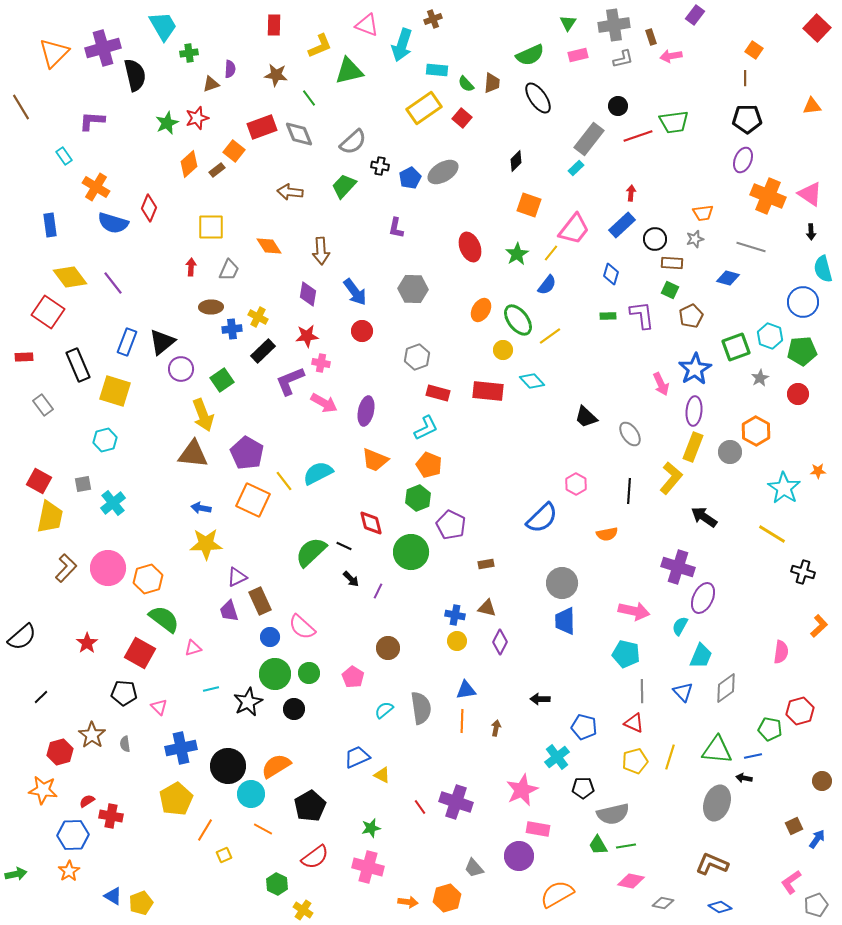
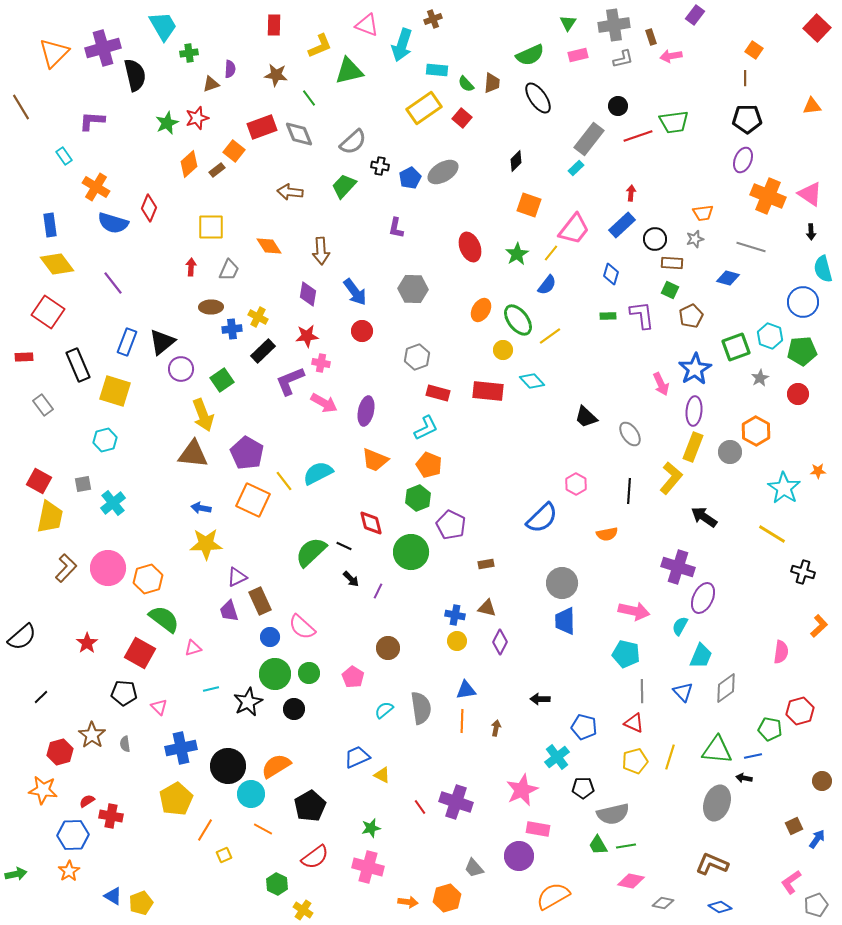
yellow diamond at (70, 277): moved 13 px left, 13 px up
orange semicircle at (557, 894): moved 4 px left, 2 px down
